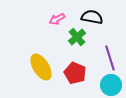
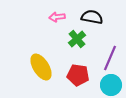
pink arrow: moved 2 px up; rotated 21 degrees clockwise
green cross: moved 2 px down
purple line: rotated 40 degrees clockwise
red pentagon: moved 3 px right, 2 px down; rotated 15 degrees counterclockwise
